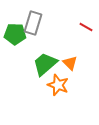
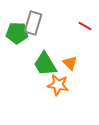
red line: moved 1 px left, 1 px up
green pentagon: moved 2 px right, 1 px up
green trapezoid: rotated 80 degrees counterclockwise
orange star: rotated 10 degrees counterclockwise
